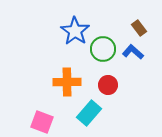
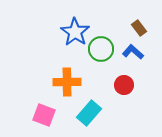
blue star: moved 1 px down
green circle: moved 2 px left
red circle: moved 16 px right
pink square: moved 2 px right, 7 px up
